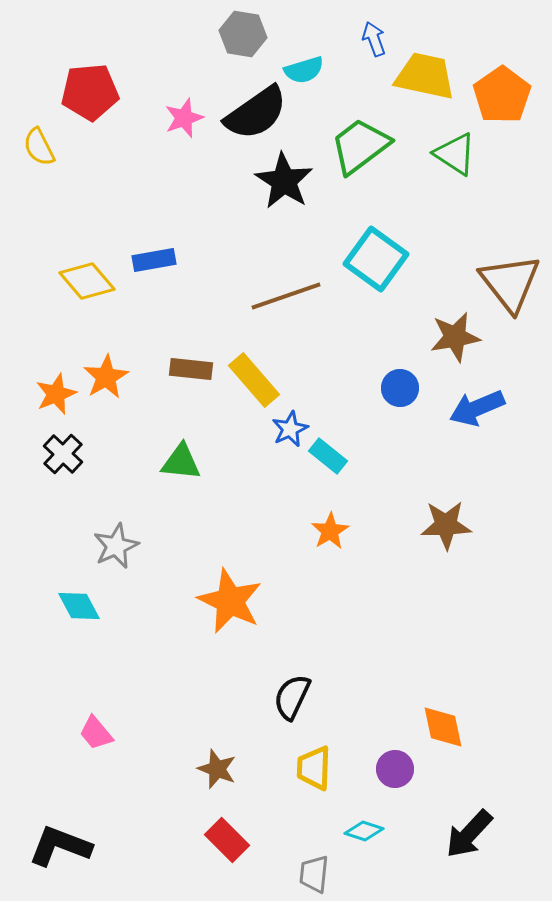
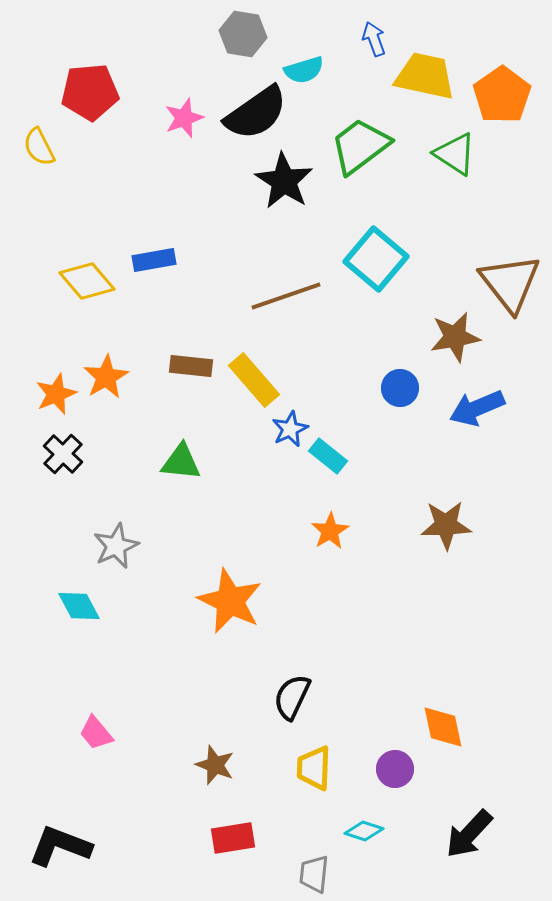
cyan square at (376, 259): rotated 4 degrees clockwise
brown rectangle at (191, 369): moved 3 px up
brown star at (217, 769): moved 2 px left, 4 px up
red rectangle at (227, 840): moved 6 px right, 2 px up; rotated 54 degrees counterclockwise
